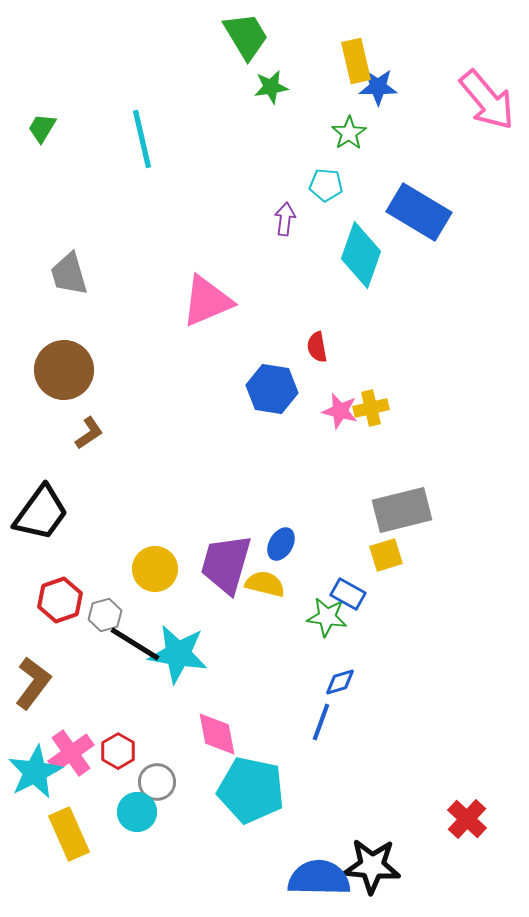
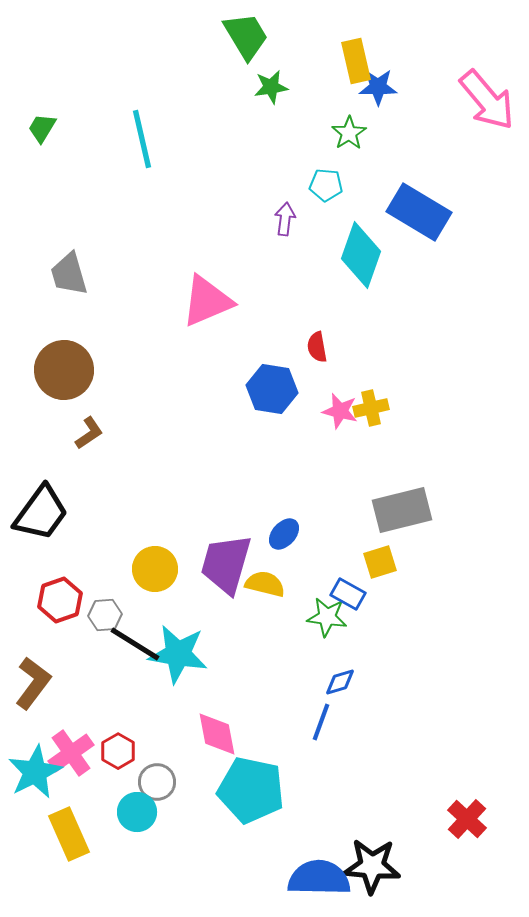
blue ellipse at (281, 544): moved 3 px right, 10 px up; rotated 12 degrees clockwise
yellow square at (386, 555): moved 6 px left, 7 px down
gray hexagon at (105, 615): rotated 12 degrees clockwise
